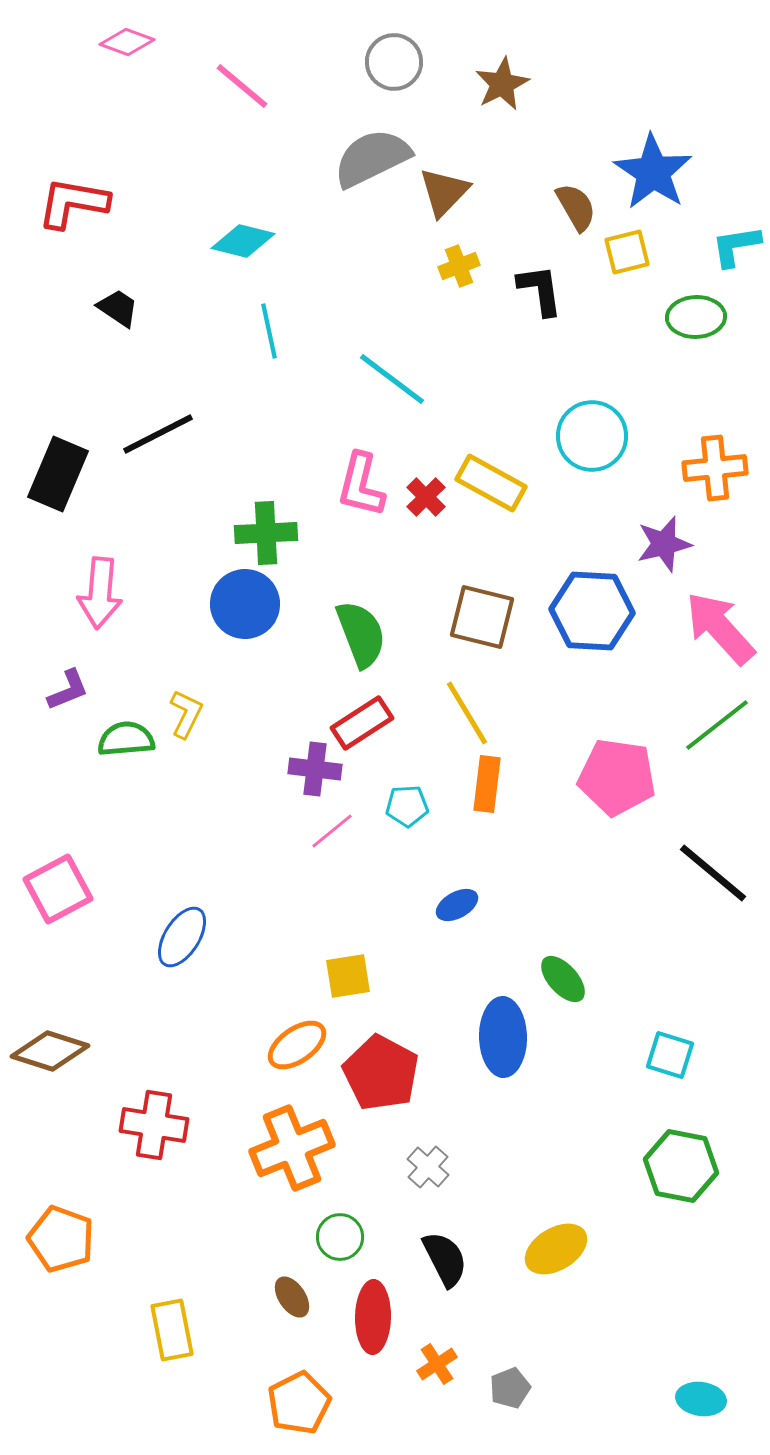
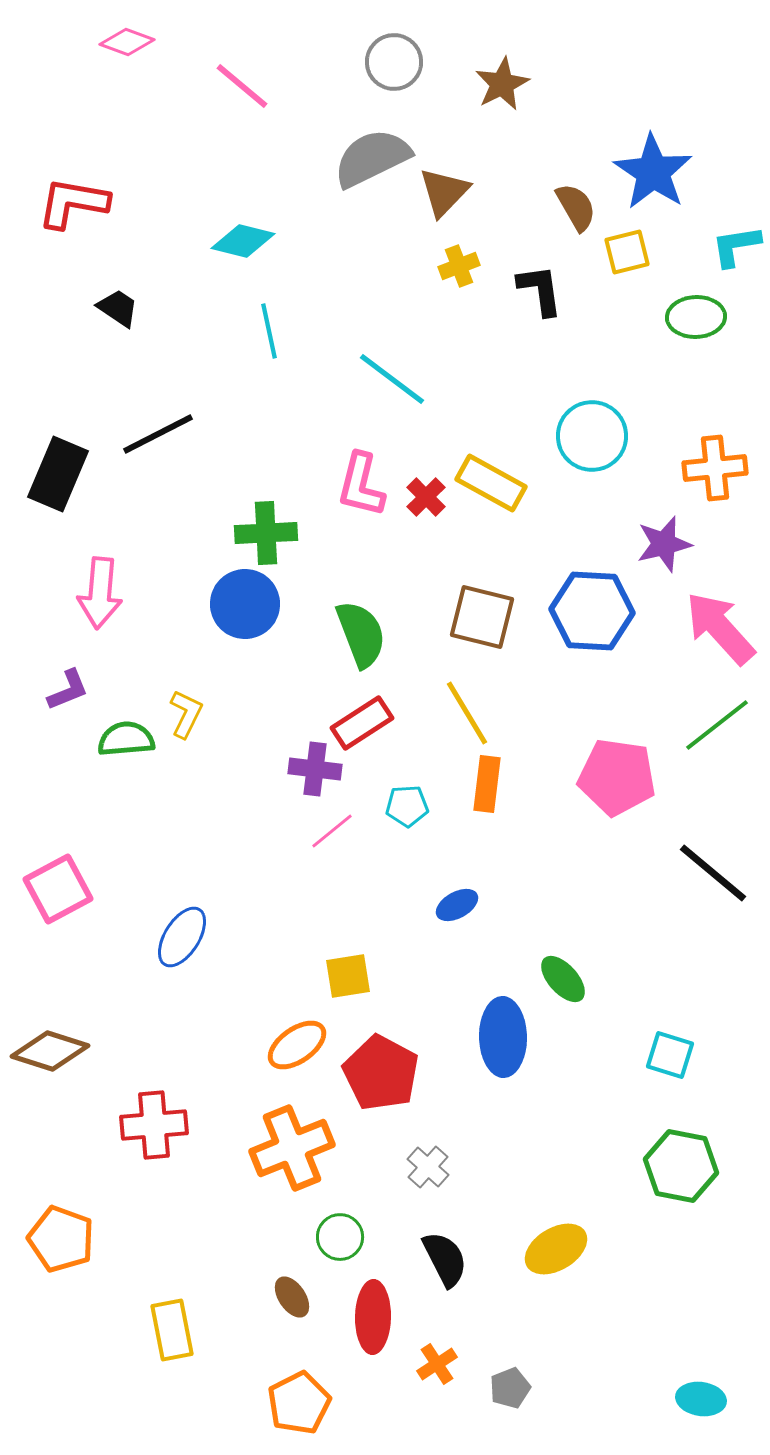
red cross at (154, 1125): rotated 14 degrees counterclockwise
